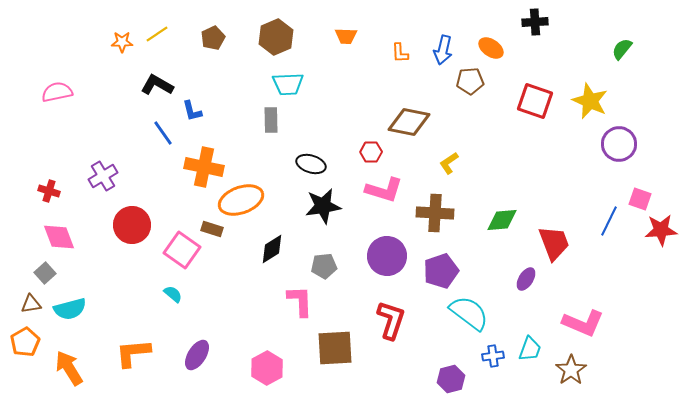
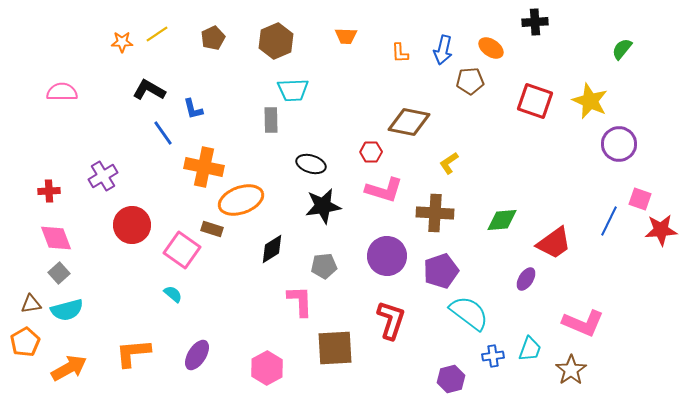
brown hexagon at (276, 37): moved 4 px down
cyan trapezoid at (288, 84): moved 5 px right, 6 px down
black L-shape at (157, 85): moved 8 px left, 5 px down
pink semicircle at (57, 92): moved 5 px right; rotated 12 degrees clockwise
blue L-shape at (192, 111): moved 1 px right, 2 px up
red cross at (49, 191): rotated 20 degrees counterclockwise
pink diamond at (59, 237): moved 3 px left, 1 px down
red trapezoid at (554, 243): rotated 75 degrees clockwise
gray square at (45, 273): moved 14 px right
cyan semicircle at (70, 309): moved 3 px left, 1 px down
orange arrow at (69, 368): rotated 93 degrees clockwise
